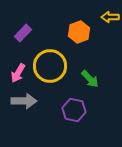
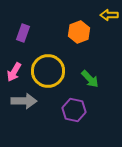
yellow arrow: moved 1 px left, 2 px up
purple rectangle: rotated 24 degrees counterclockwise
yellow circle: moved 2 px left, 5 px down
pink arrow: moved 4 px left, 1 px up
